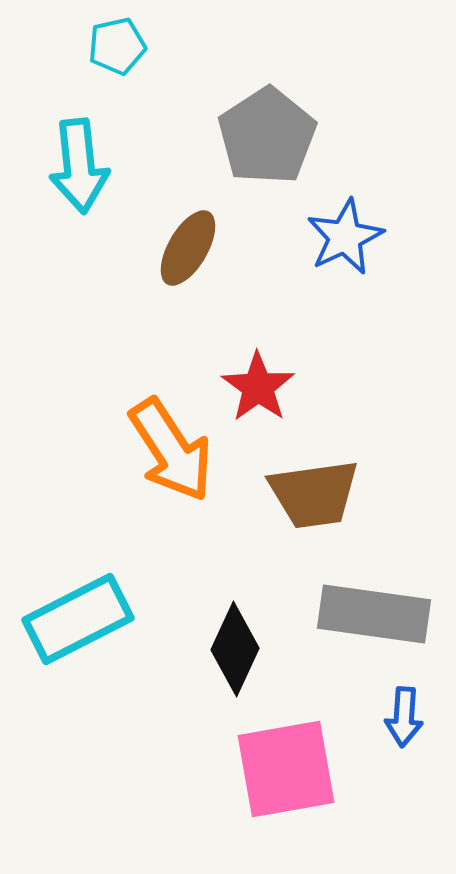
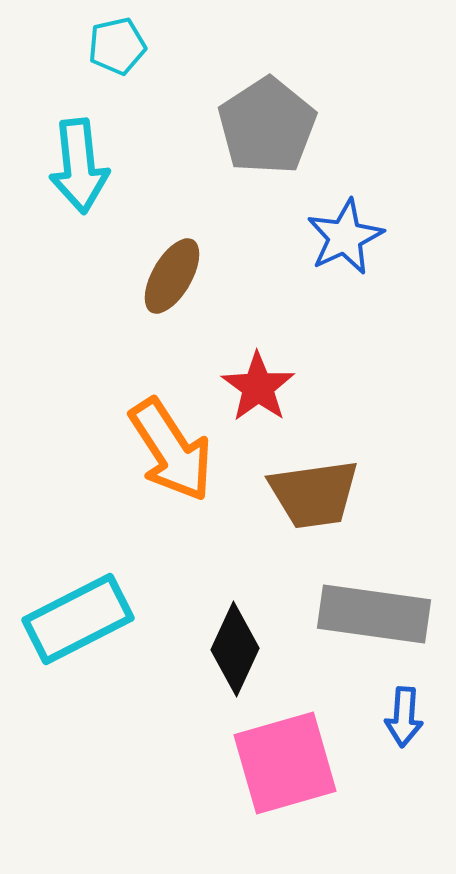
gray pentagon: moved 10 px up
brown ellipse: moved 16 px left, 28 px down
pink square: moved 1 px left, 6 px up; rotated 6 degrees counterclockwise
